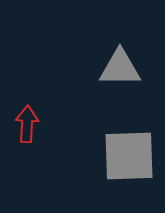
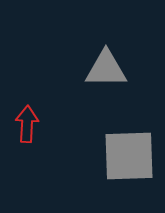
gray triangle: moved 14 px left, 1 px down
